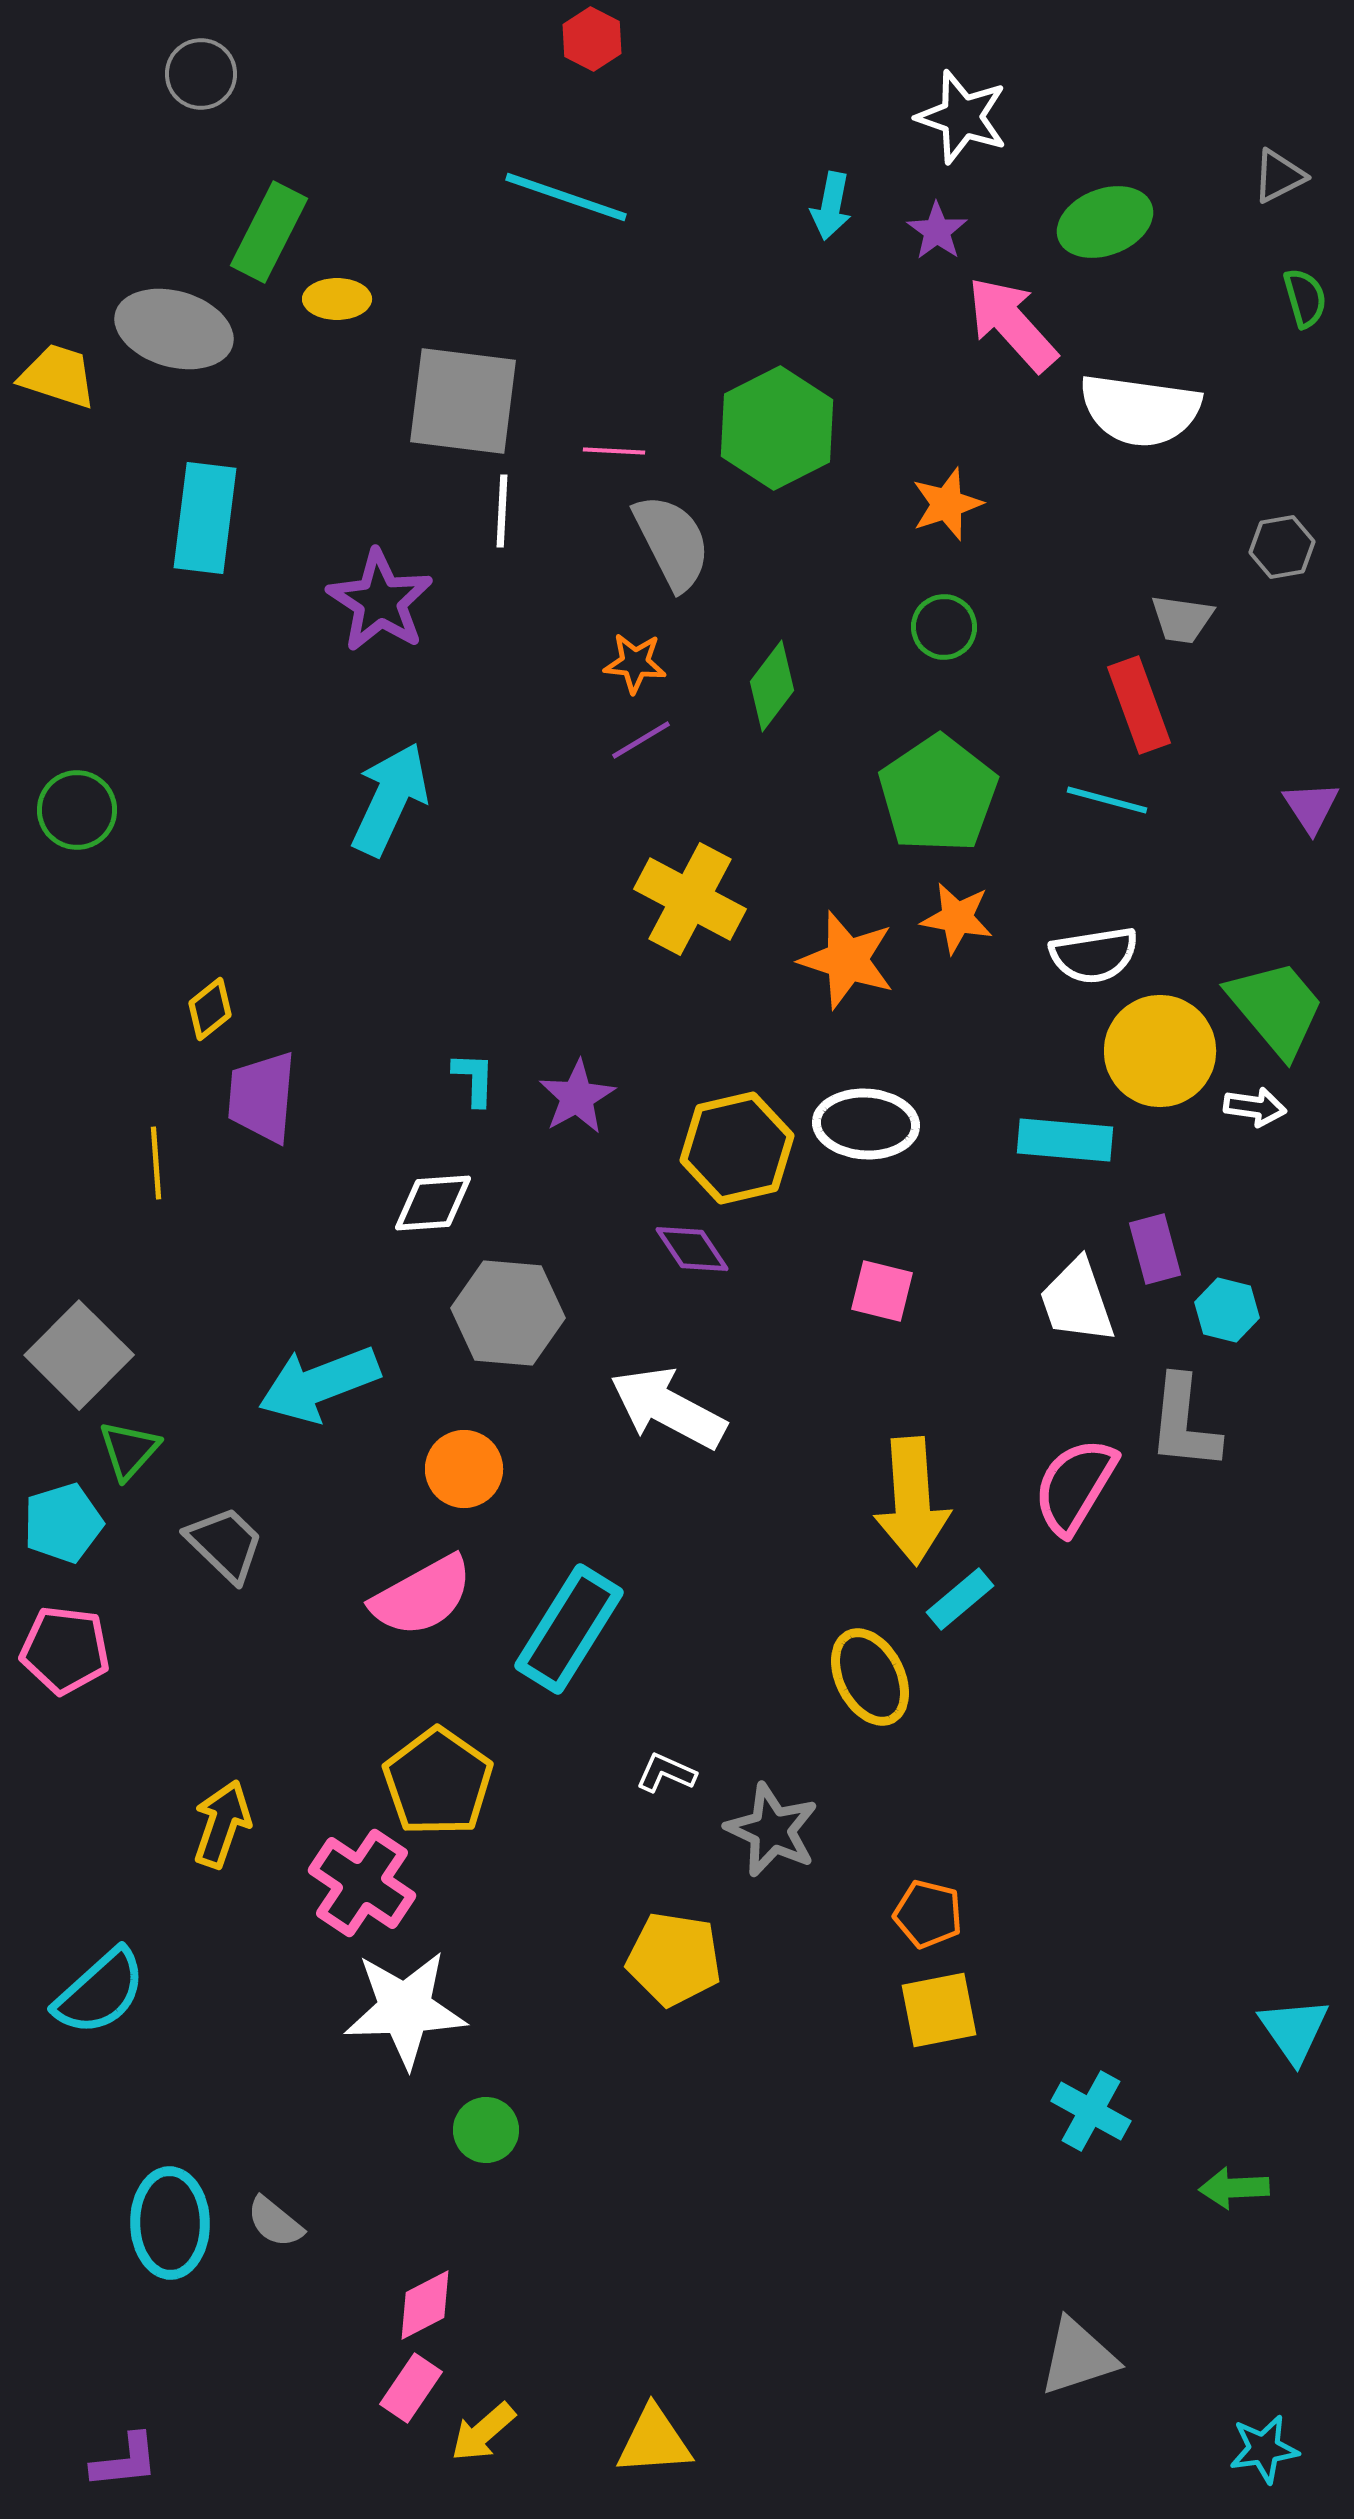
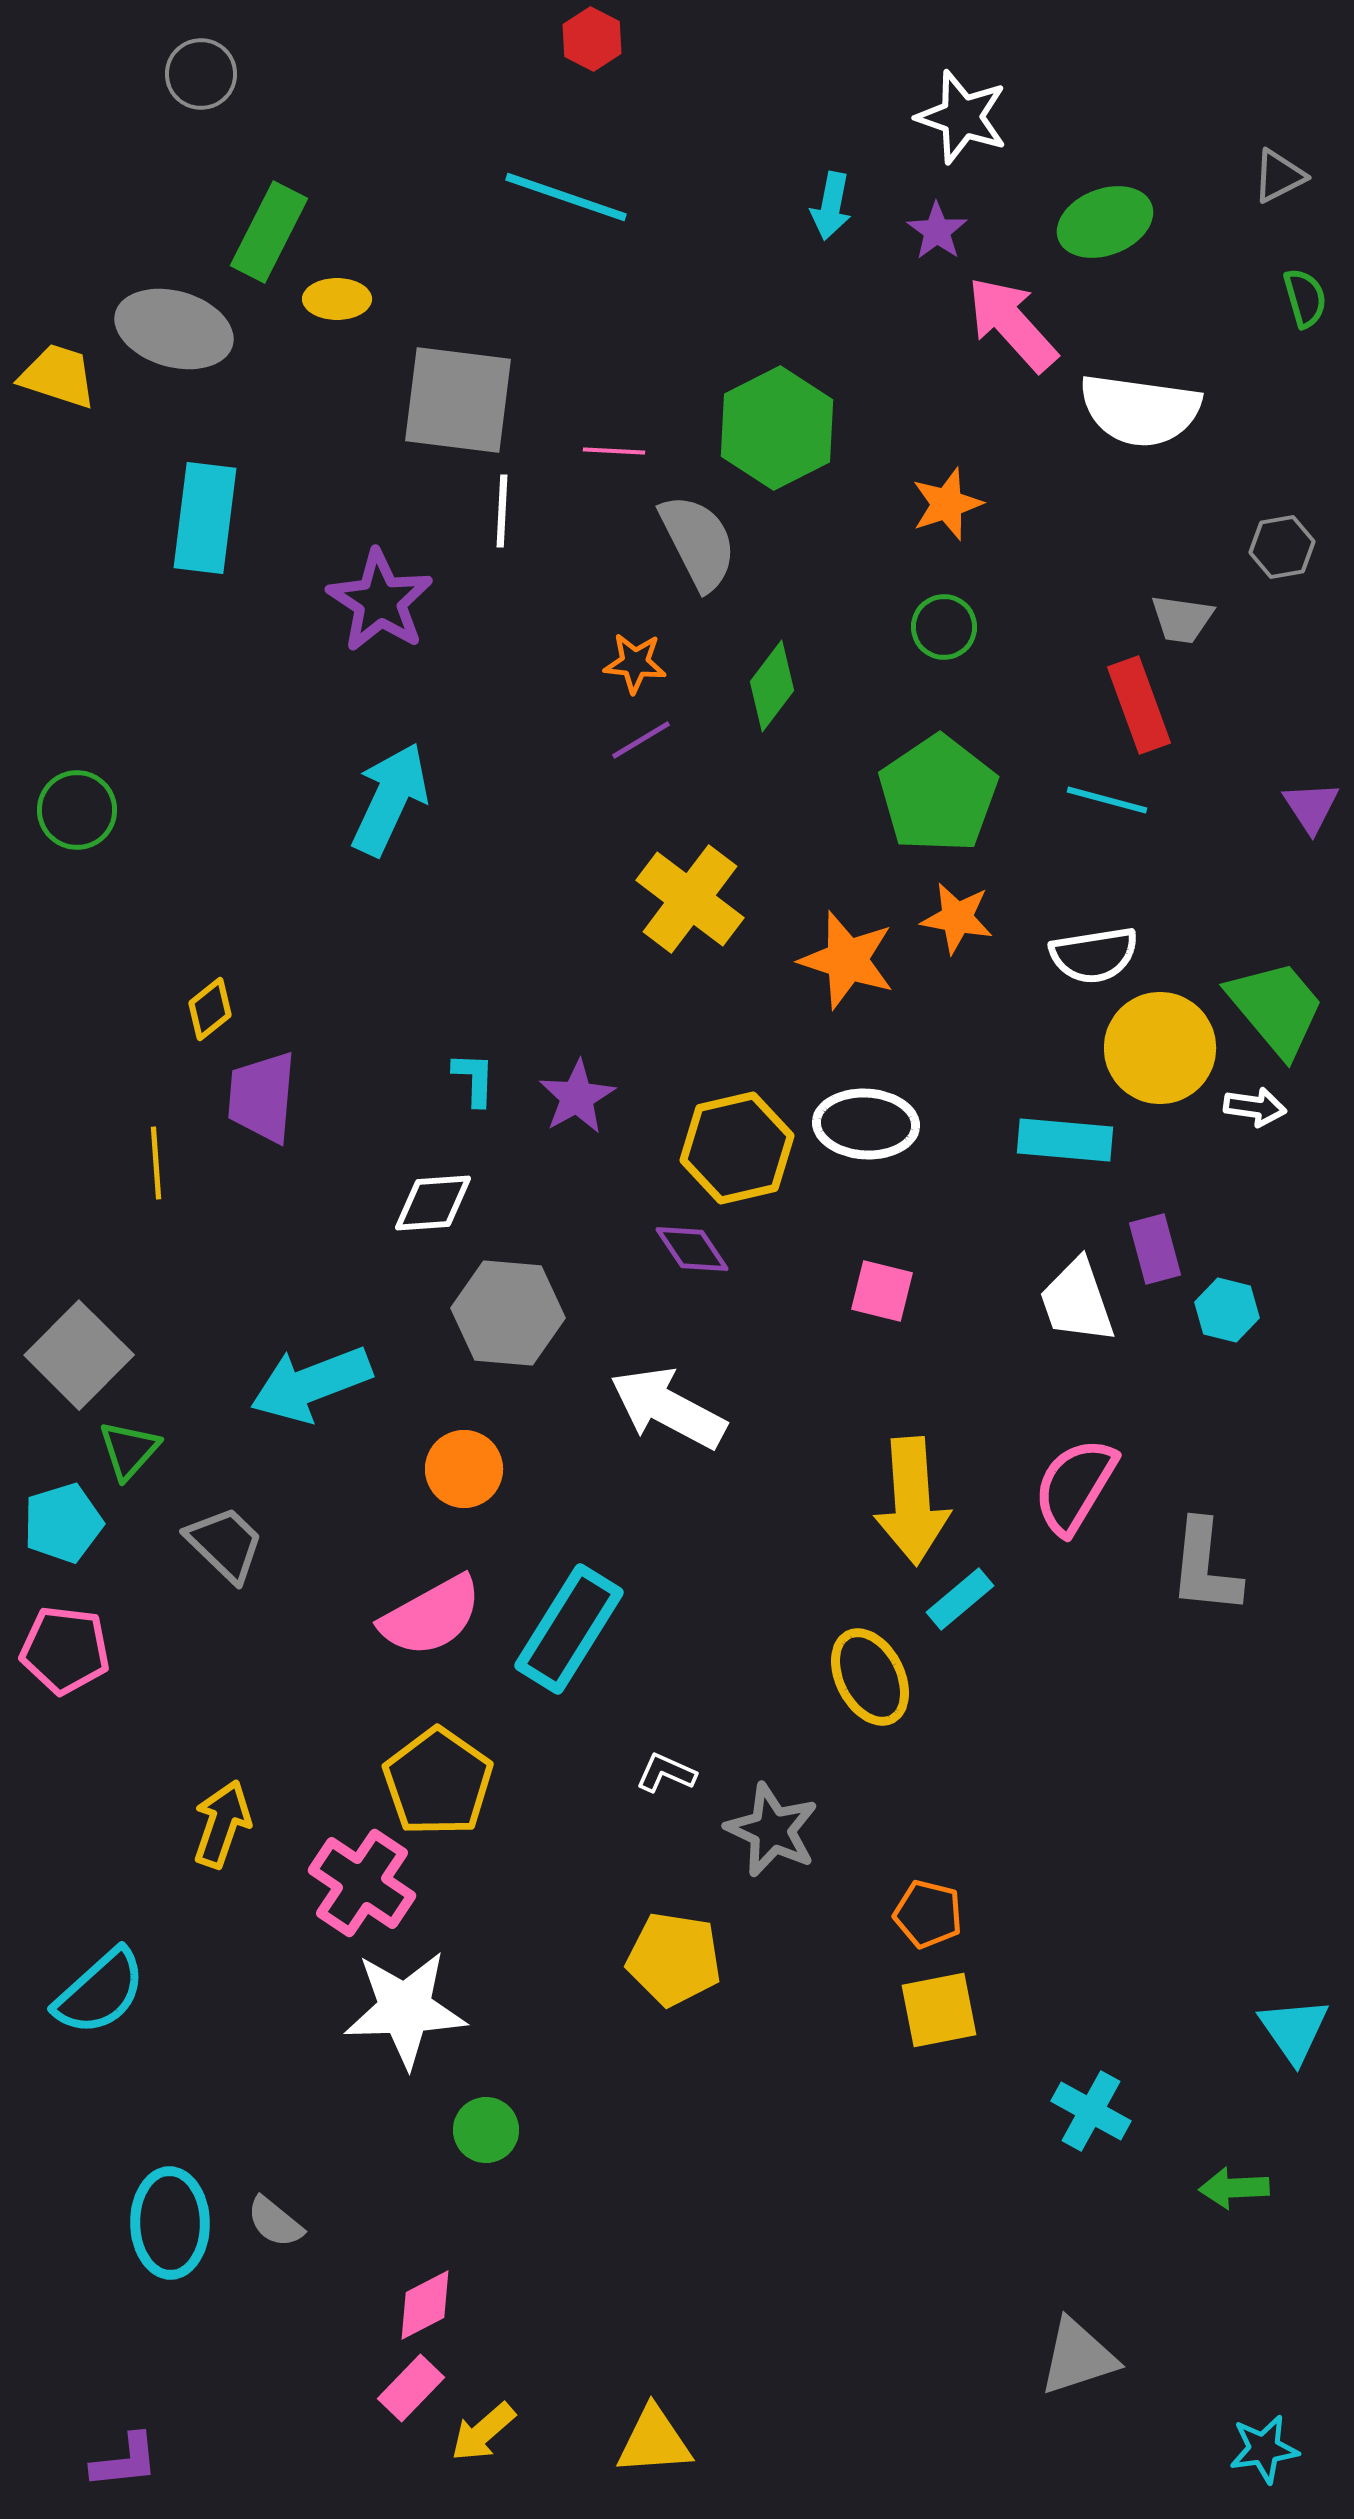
gray square at (463, 401): moved 5 px left, 1 px up
gray semicircle at (672, 542): moved 26 px right
yellow cross at (690, 899): rotated 9 degrees clockwise
yellow circle at (1160, 1051): moved 3 px up
cyan arrow at (319, 1384): moved 8 px left
gray L-shape at (1184, 1423): moved 21 px right, 144 px down
pink semicircle at (422, 1596): moved 9 px right, 20 px down
pink rectangle at (411, 2388): rotated 10 degrees clockwise
